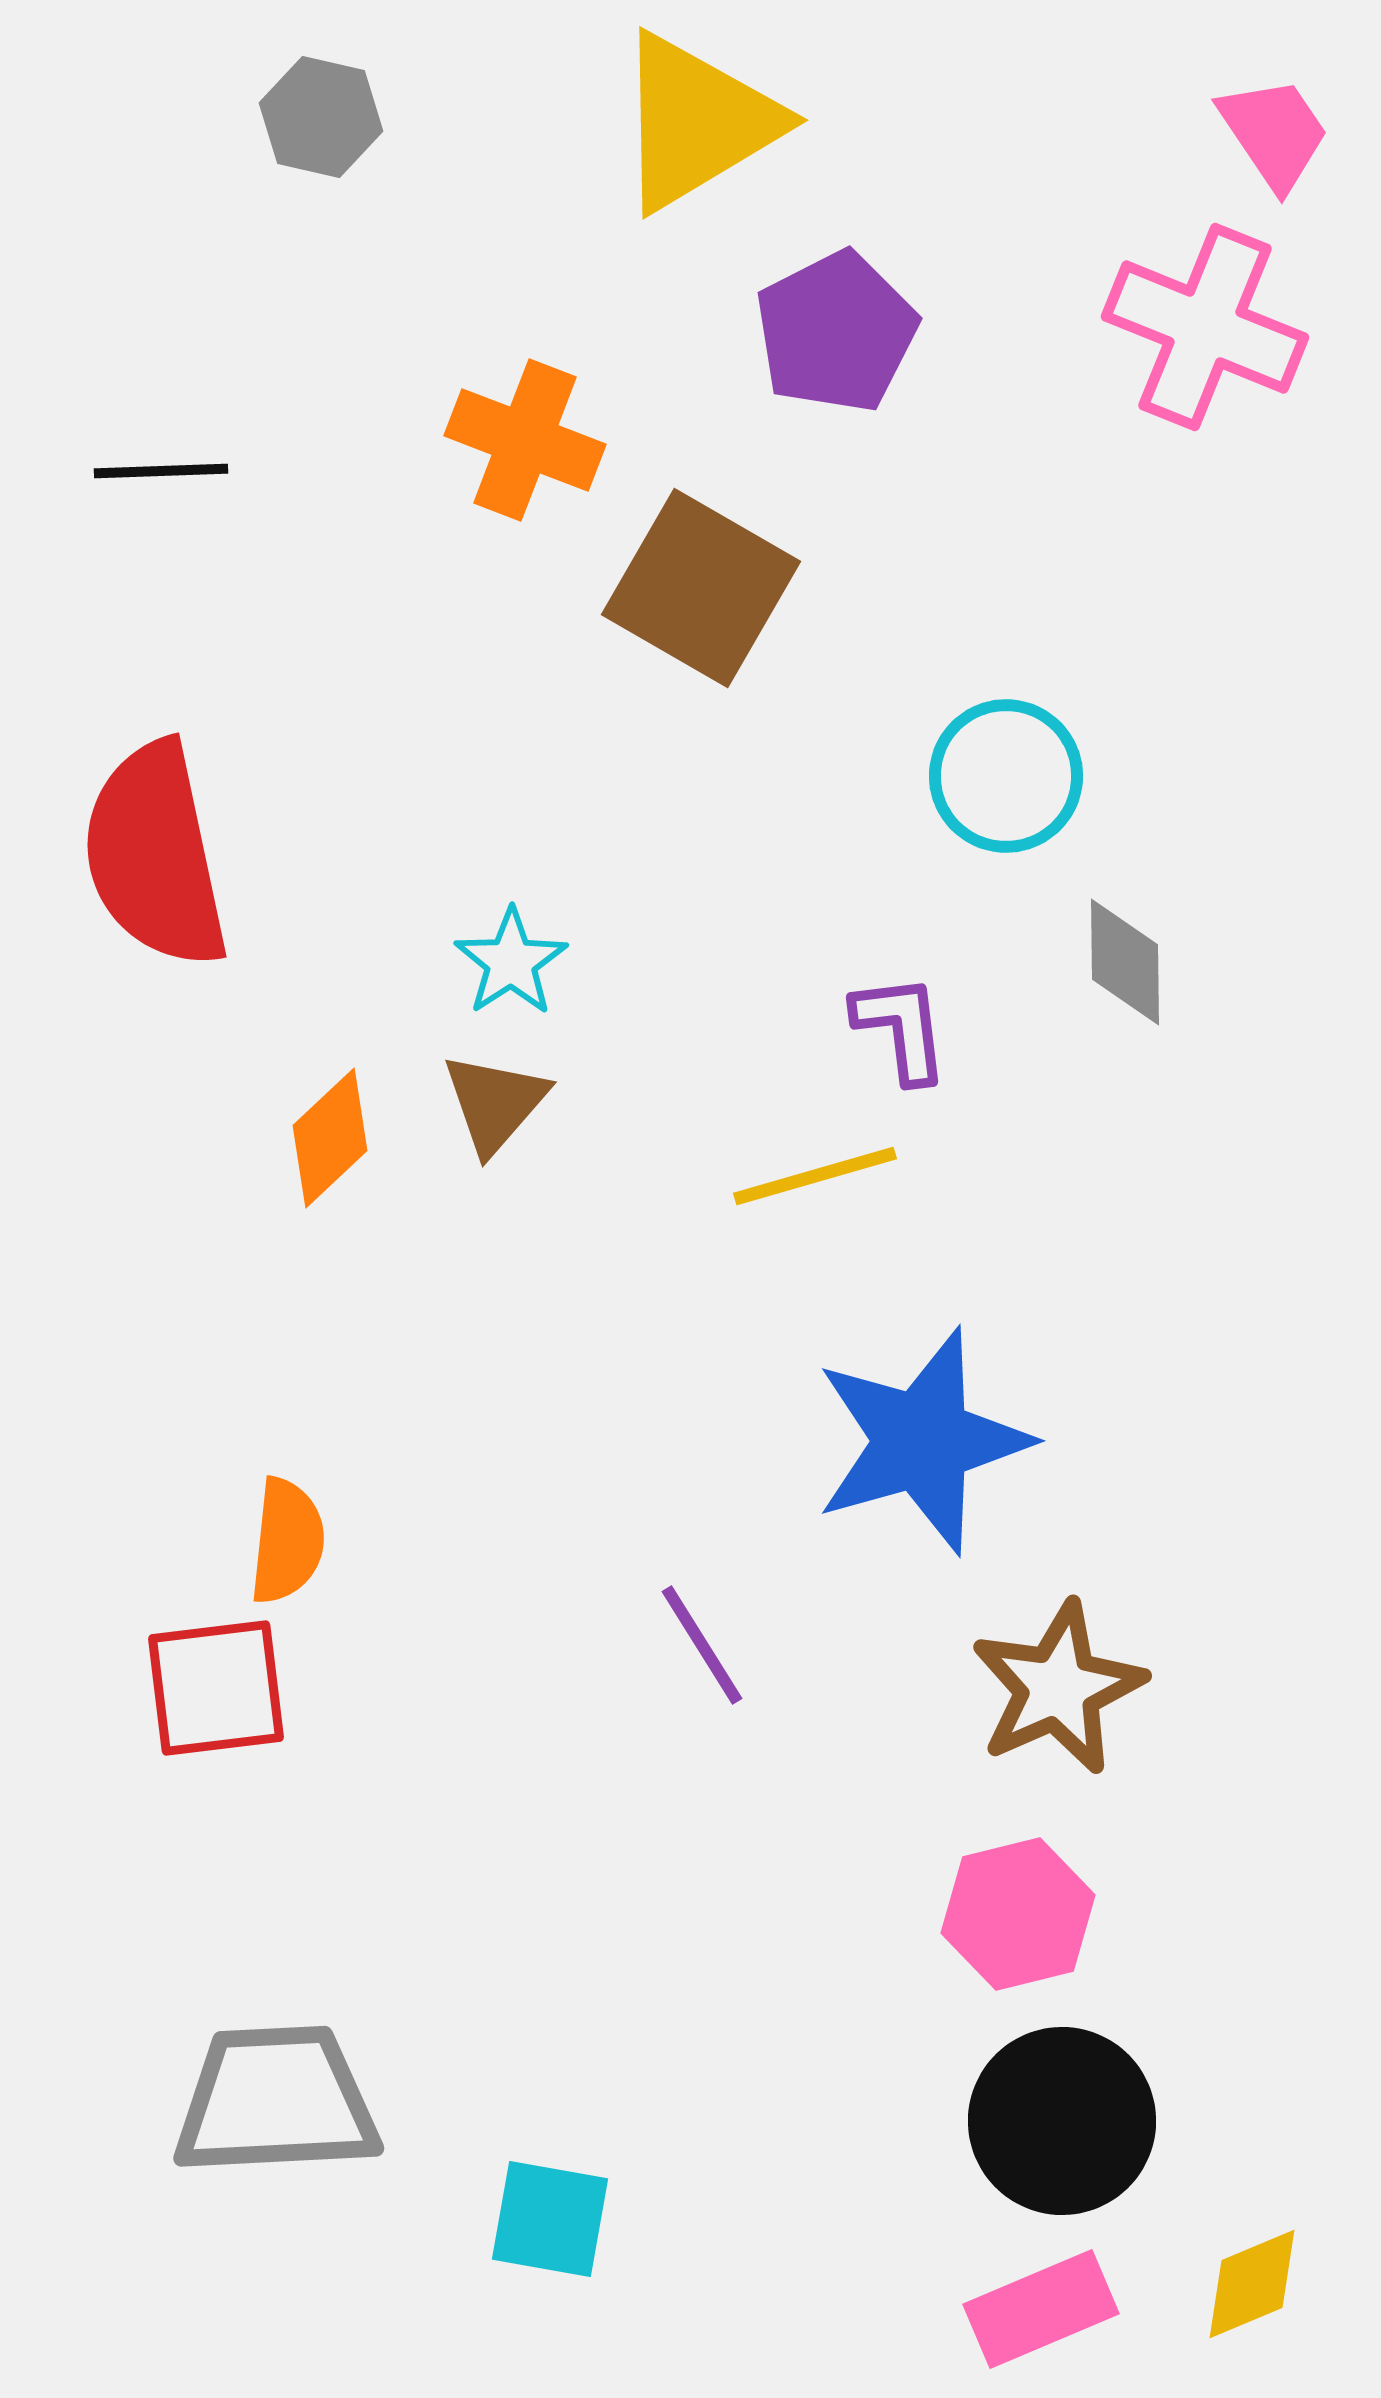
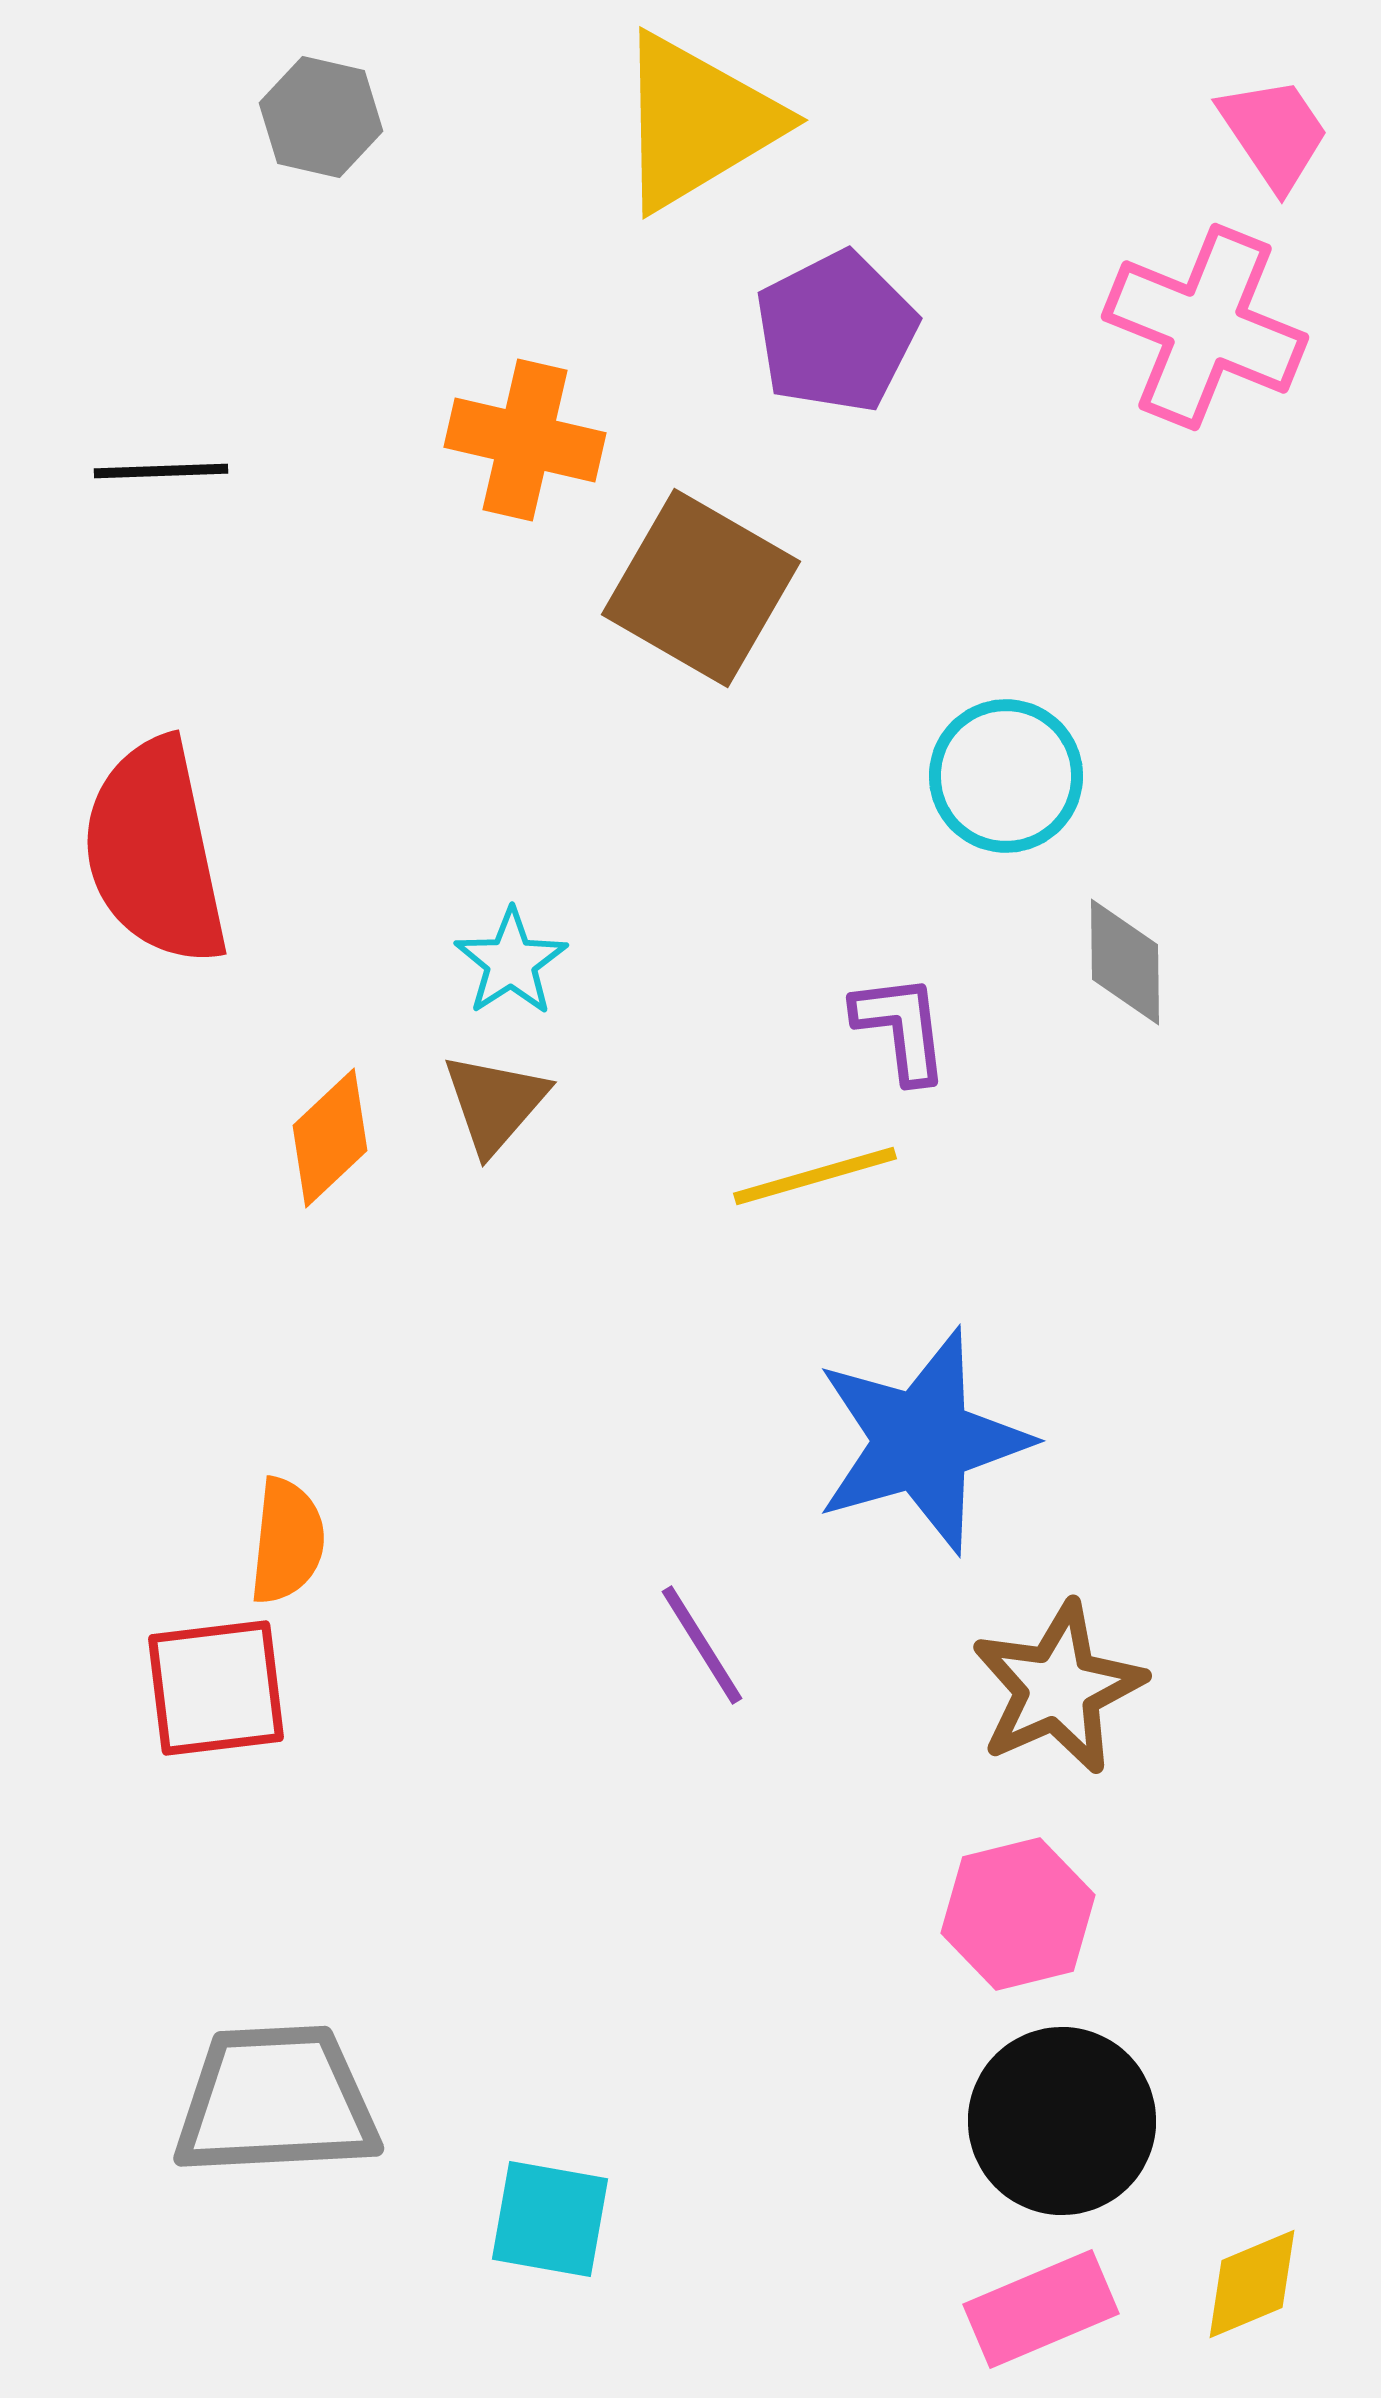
orange cross: rotated 8 degrees counterclockwise
red semicircle: moved 3 px up
